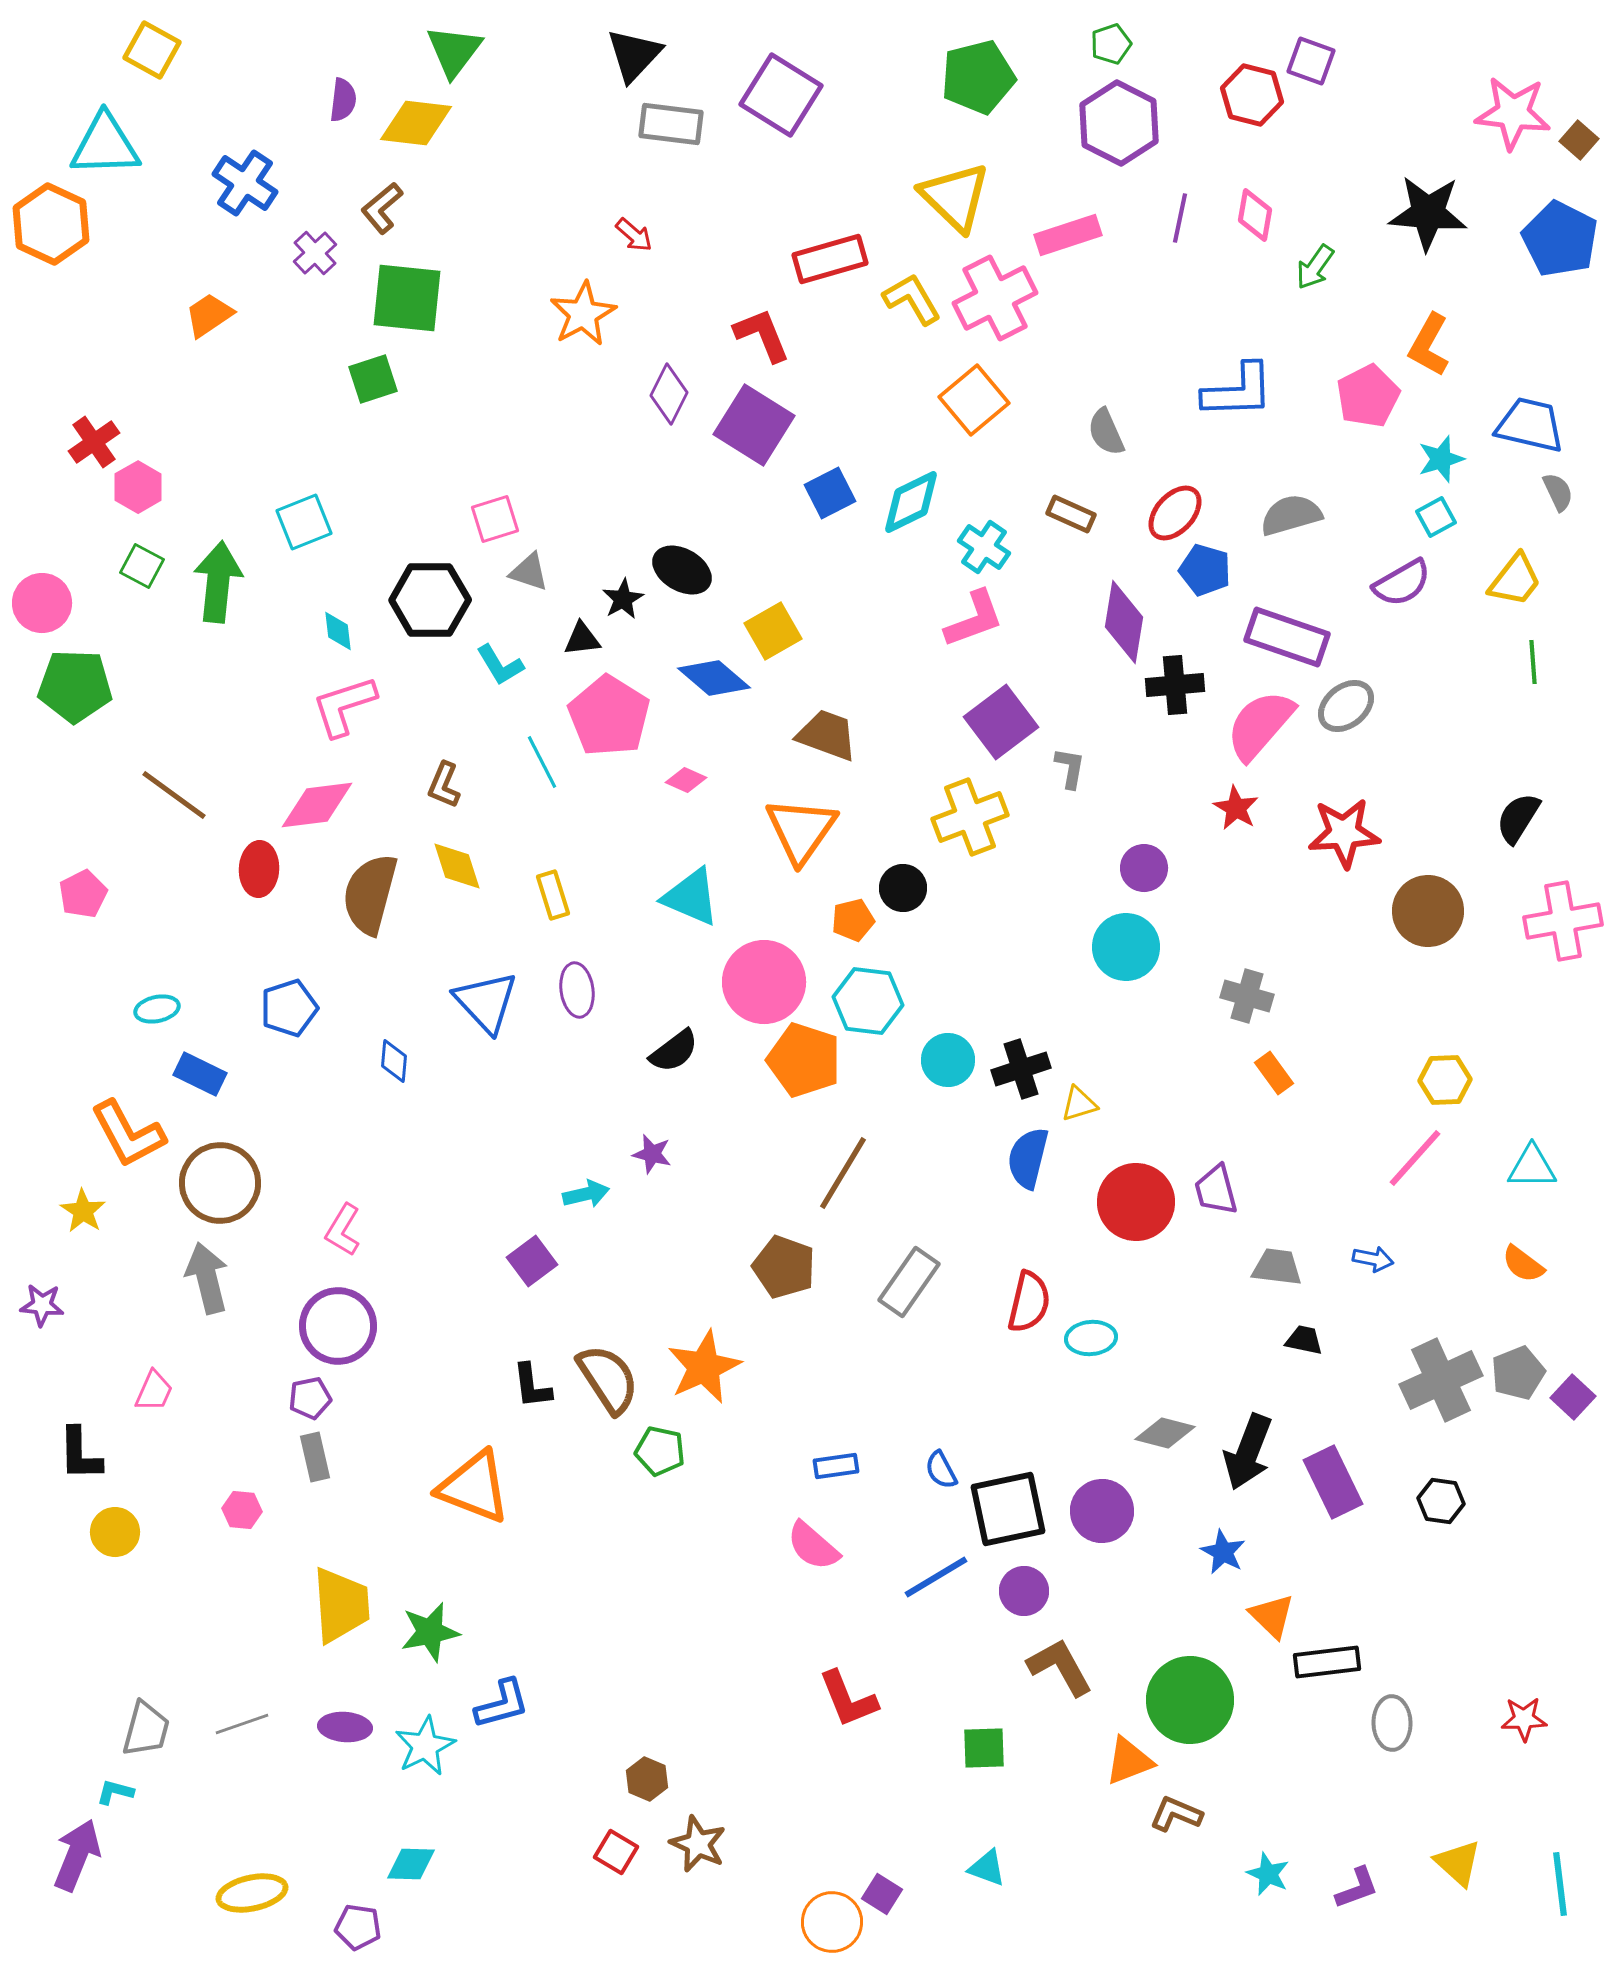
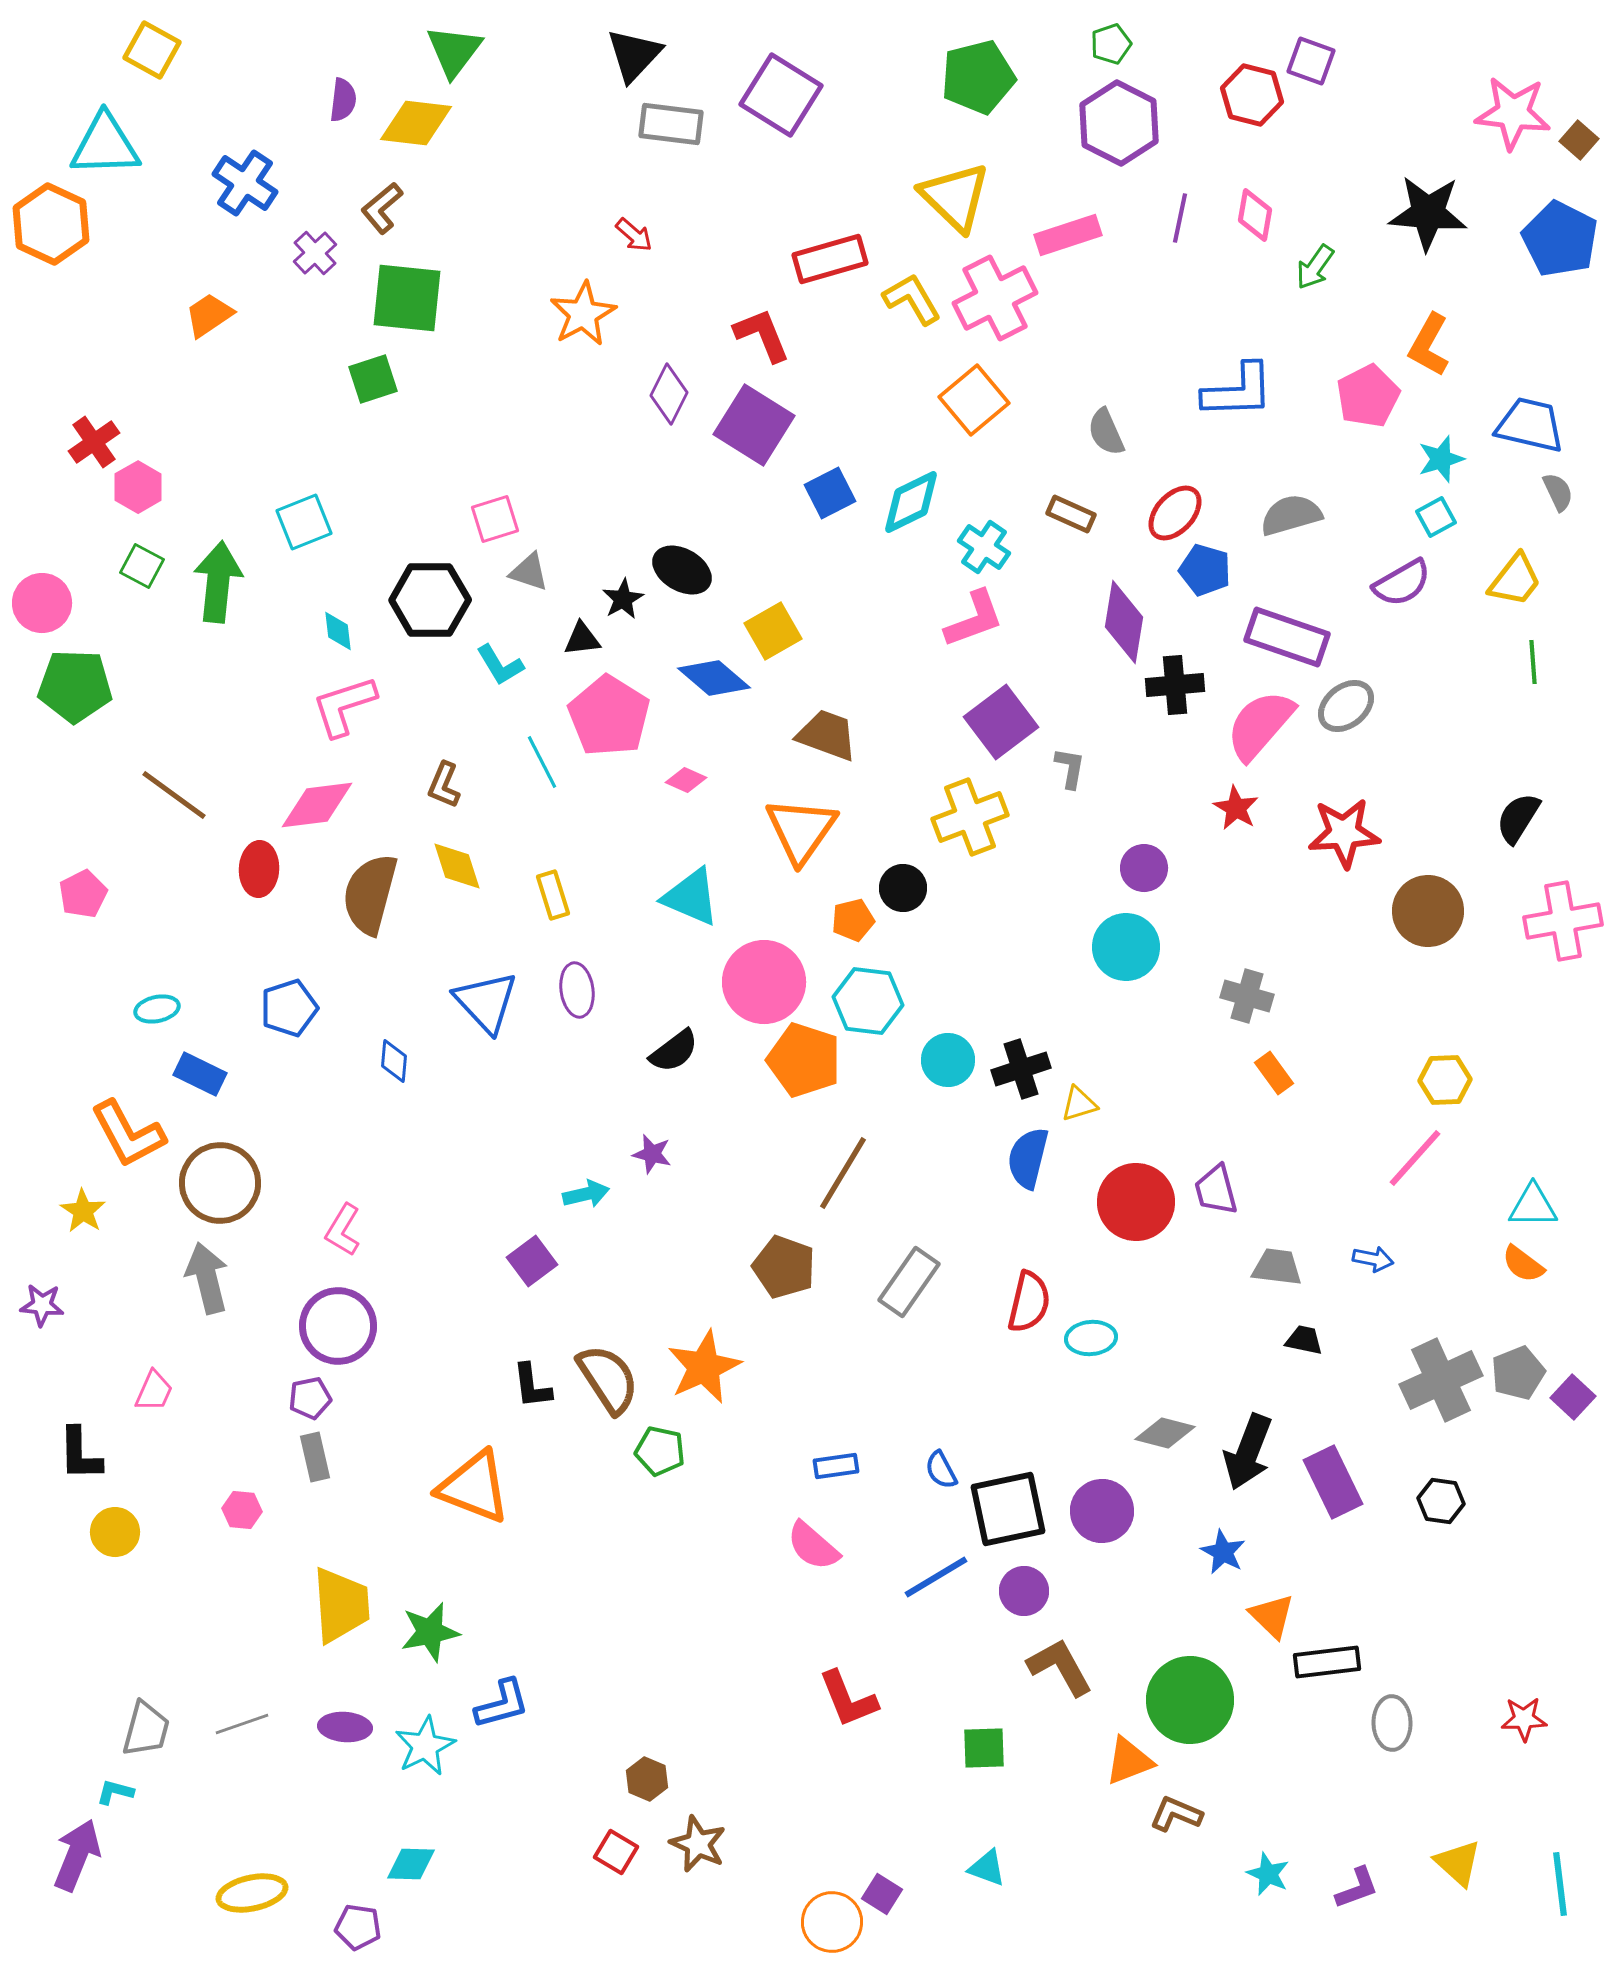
cyan triangle at (1532, 1167): moved 1 px right, 39 px down
